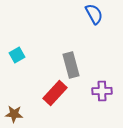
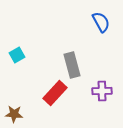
blue semicircle: moved 7 px right, 8 px down
gray rectangle: moved 1 px right
